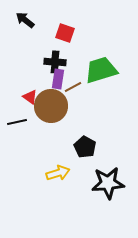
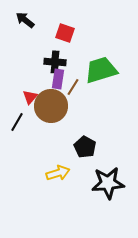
brown line: rotated 30 degrees counterclockwise
red triangle: rotated 35 degrees clockwise
black line: rotated 48 degrees counterclockwise
